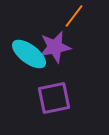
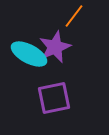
purple star: rotated 12 degrees counterclockwise
cyan ellipse: rotated 9 degrees counterclockwise
